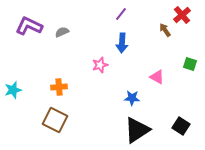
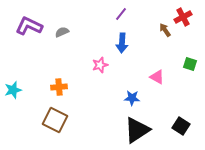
red cross: moved 1 px right, 2 px down; rotated 12 degrees clockwise
